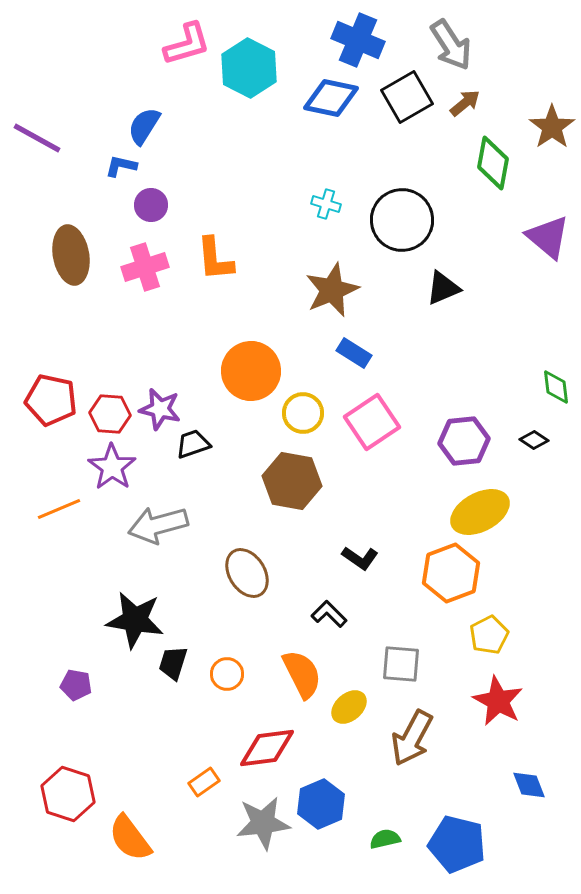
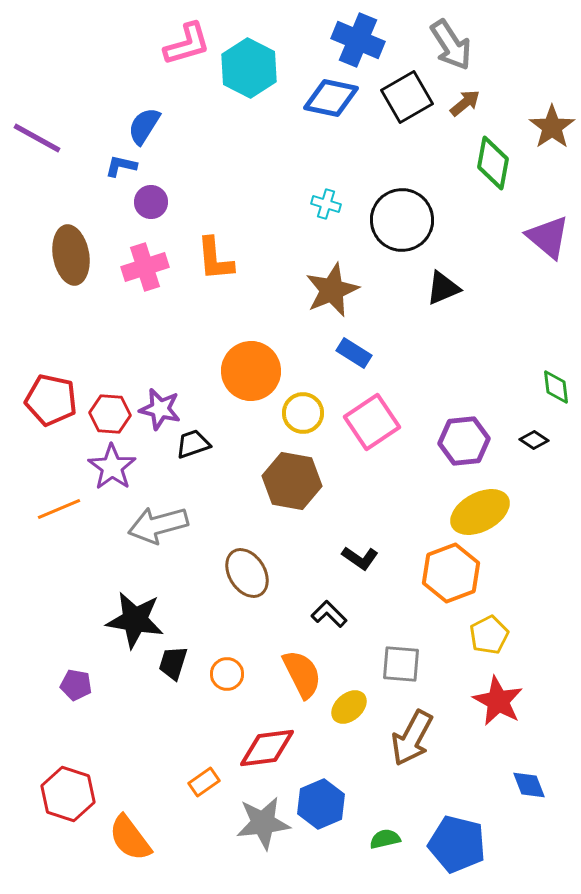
purple circle at (151, 205): moved 3 px up
